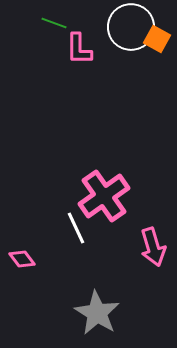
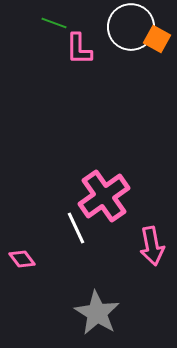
pink arrow: moved 1 px left, 1 px up; rotated 6 degrees clockwise
